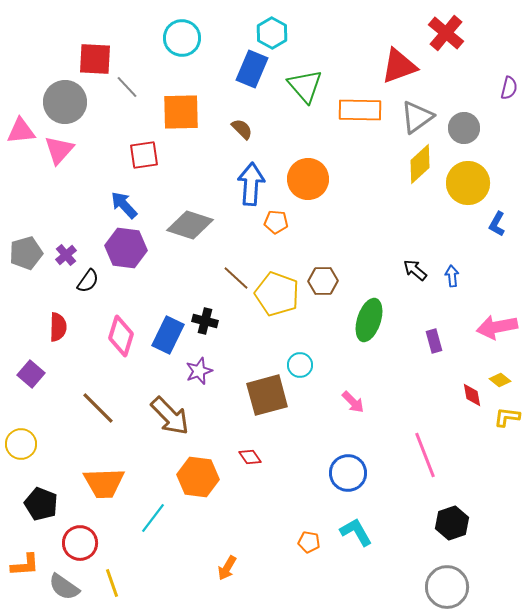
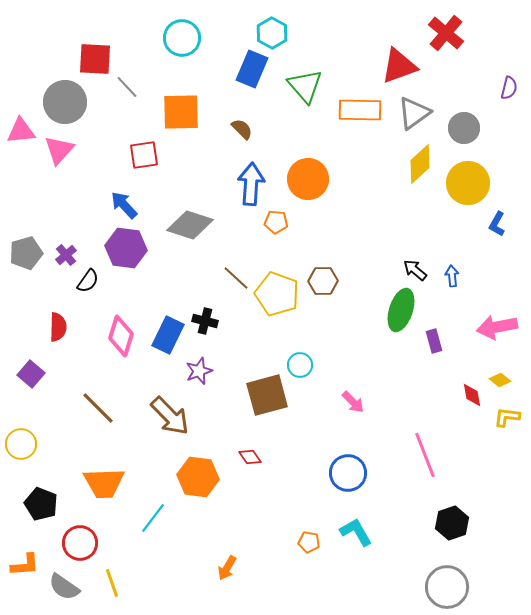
gray triangle at (417, 117): moved 3 px left, 4 px up
green ellipse at (369, 320): moved 32 px right, 10 px up
